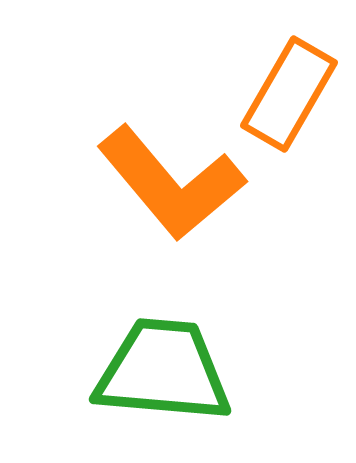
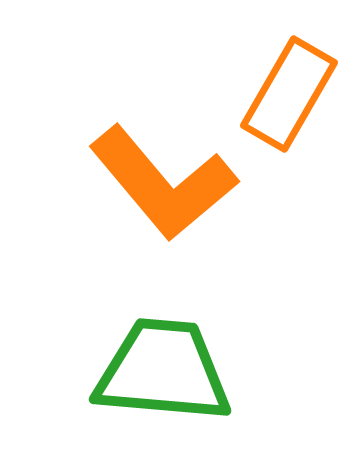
orange L-shape: moved 8 px left
